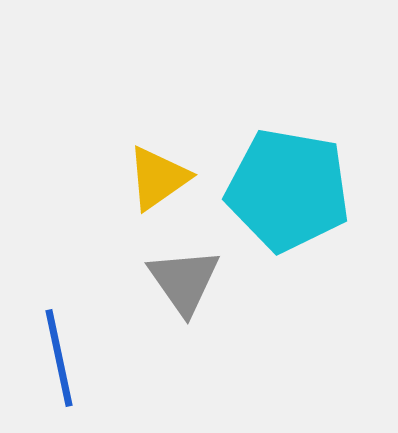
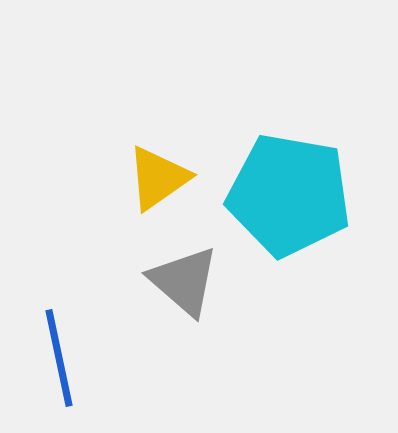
cyan pentagon: moved 1 px right, 5 px down
gray triangle: rotated 14 degrees counterclockwise
